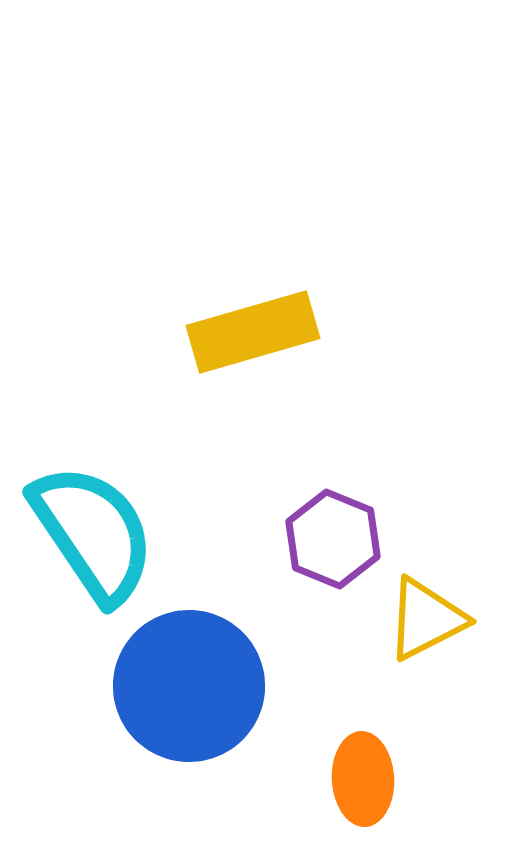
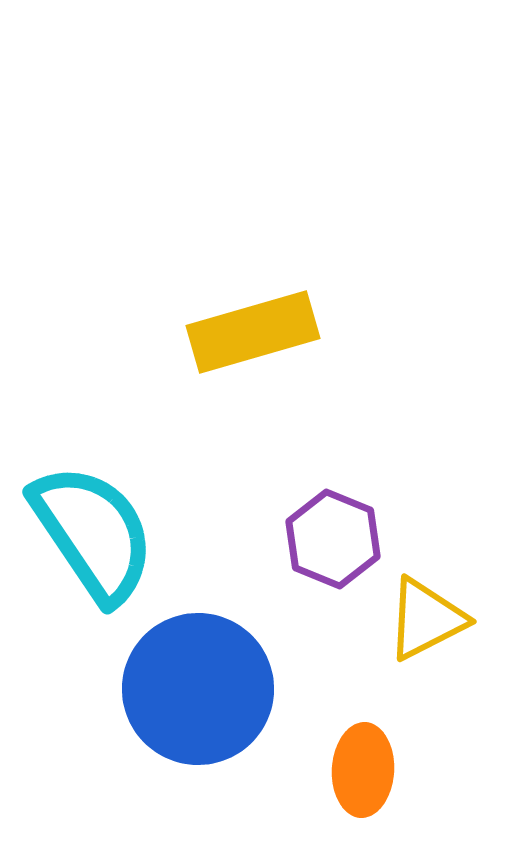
blue circle: moved 9 px right, 3 px down
orange ellipse: moved 9 px up; rotated 6 degrees clockwise
